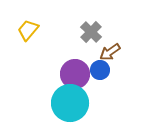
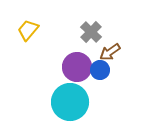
purple circle: moved 2 px right, 7 px up
cyan circle: moved 1 px up
